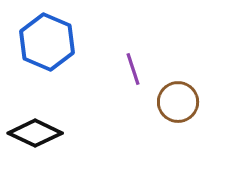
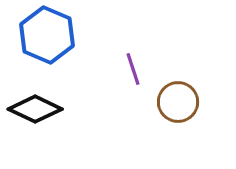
blue hexagon: moved 7 px up
black diamond: moved 24 px up
